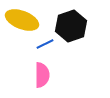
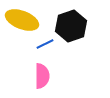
pink semicircle: moved 1 px down
